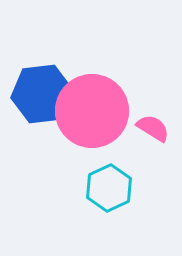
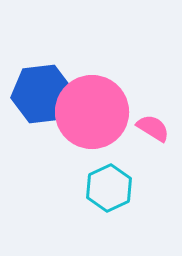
pink circle: moved 1 px down
